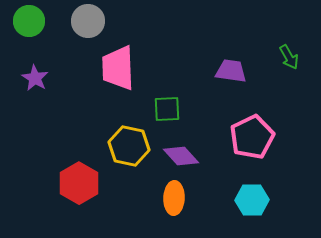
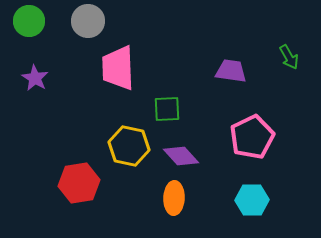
red hexagon: rotated 21 degrees clockwise
